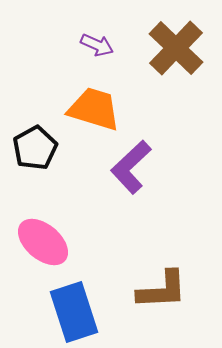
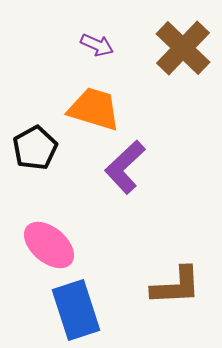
brown cross: moved 7 px right
purple L-shape: moved 6 px left
pink ellipse: moved 6 px right, 3 px down
brown L-shape: moved 14 px right, 4 px up
blue rectangle: moved 2 px right, 2 px up
